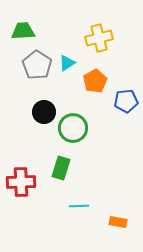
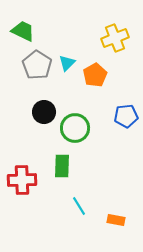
green trapezoid: rotated 30 degrees clockwise
yellow cross: moved 16 px right; rotated 8 degrees counterclockwise
cyan triangle: rotated 12 degrees counterclockwise
orange pentagon: moved 6 px up
blue pentagon: moved 15 px down
green circle: moved 2 px right
green rectangle: moved 1 px right, 2 px up; rotated 15 degrees counterclockwise
red cross: moved 1 px right, 2 px up
cyan line: rotated 60 degrees clockwise
orange rectangle: moved 2 px left, 2 px up
